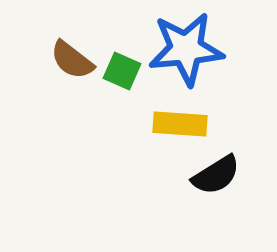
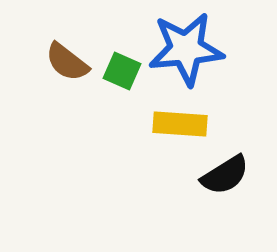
brown semicircle: moved 5 px left, 2 px down
black semicircle: moved 9 px right
